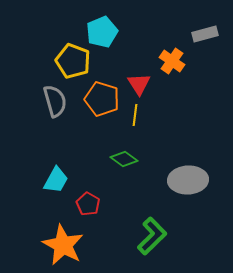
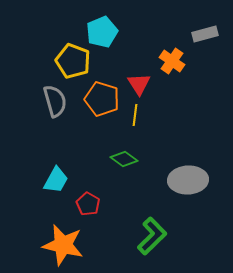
orange star: rotated 15 degrees counterclockwise
